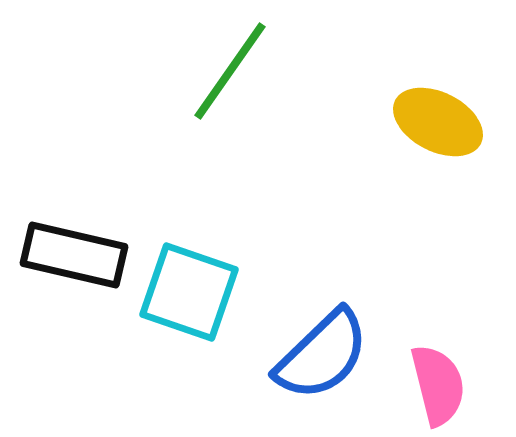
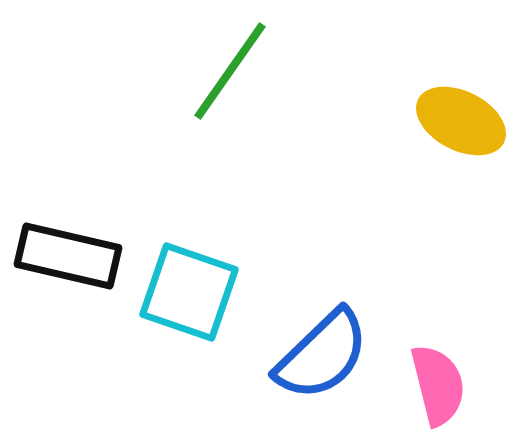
yellow ellipse: moved 23 px right, 1 px up
black rectangle: moved 6 px left, 1 px down
